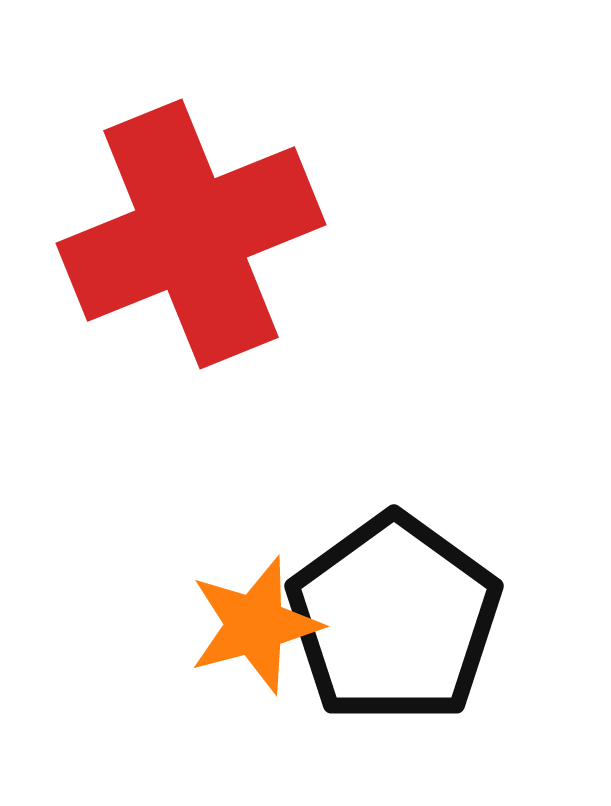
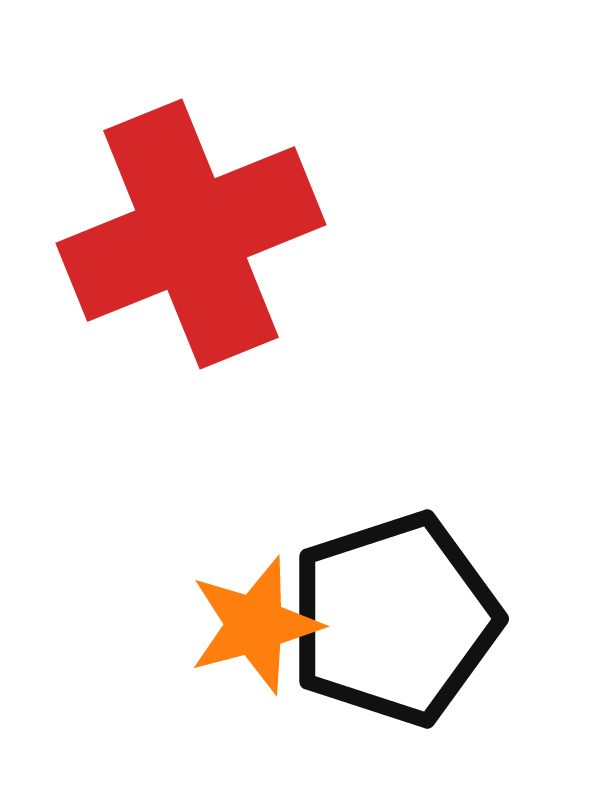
black pentagon: rotated 18 degrees clockwise
